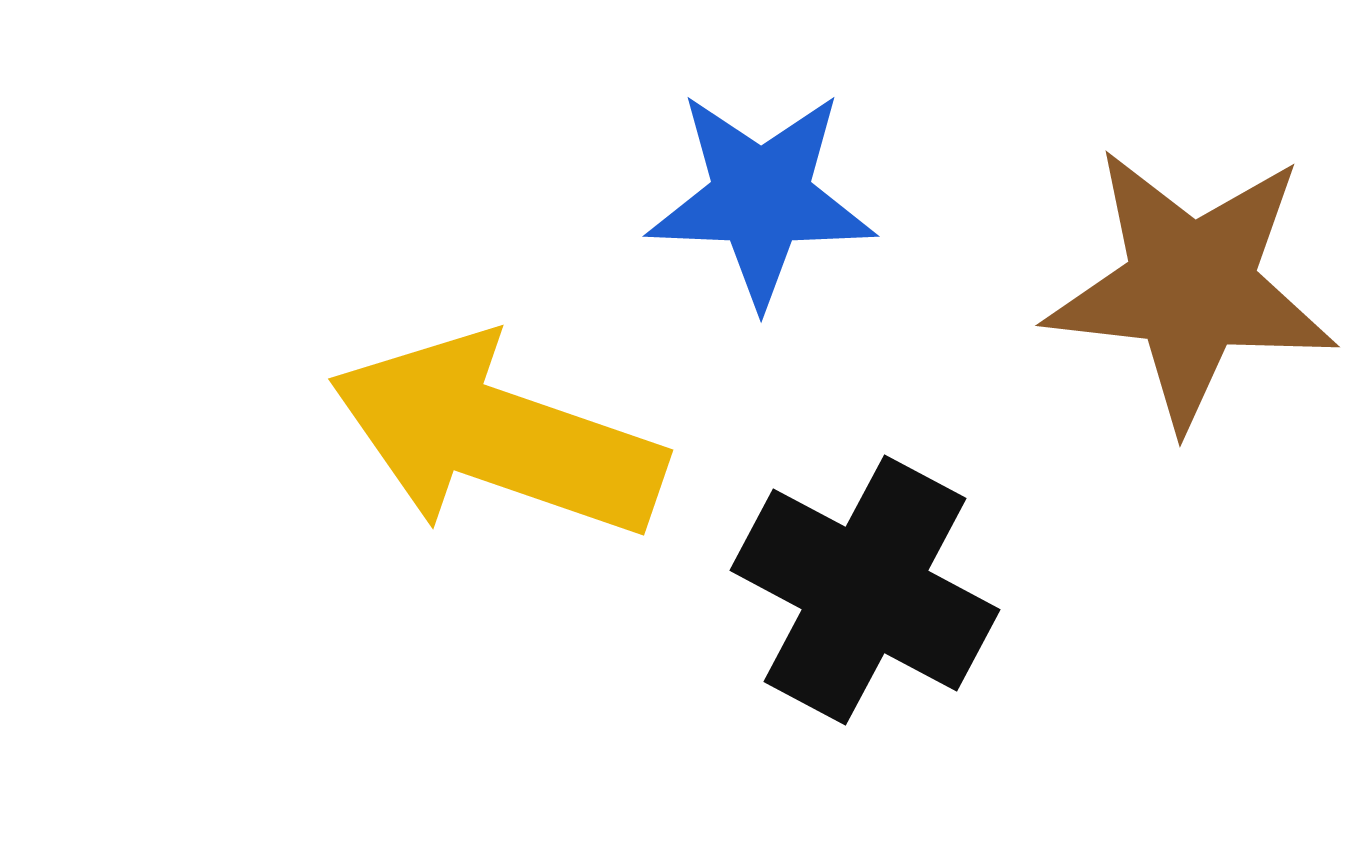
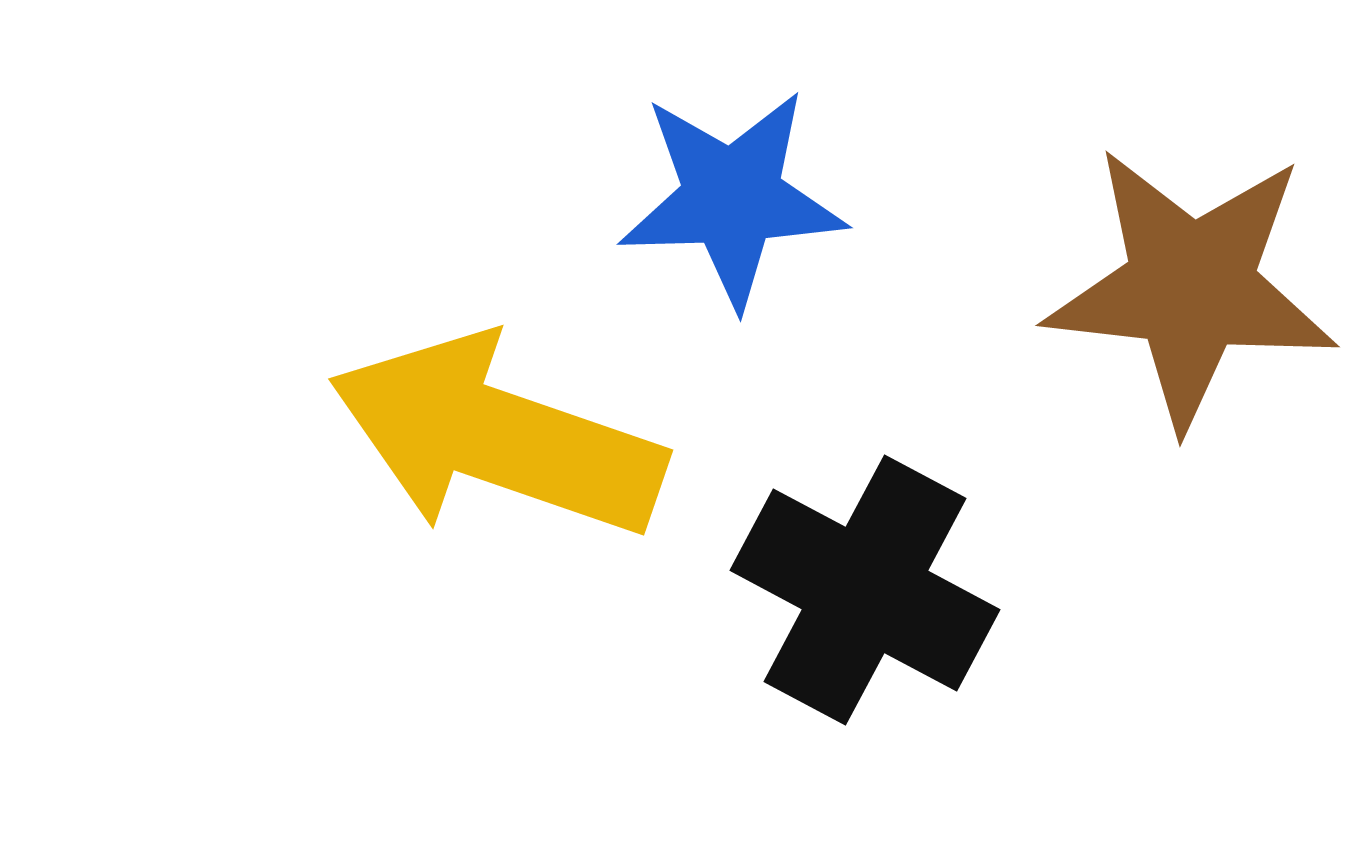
blue star: moved 29 px left; rotated 4 degrees counterclockwise
